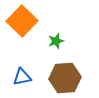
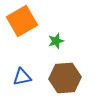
orange square: rotated 16 degrees clockwise
